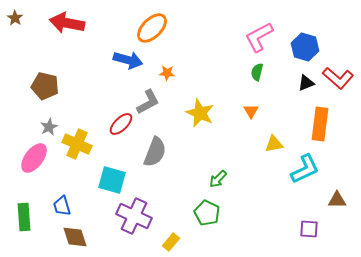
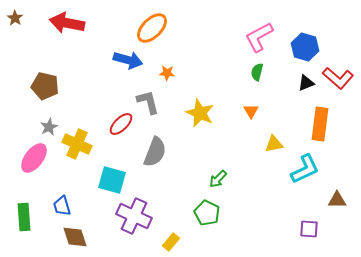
gray L-shape: rotated 76 degrees counterclockwise
